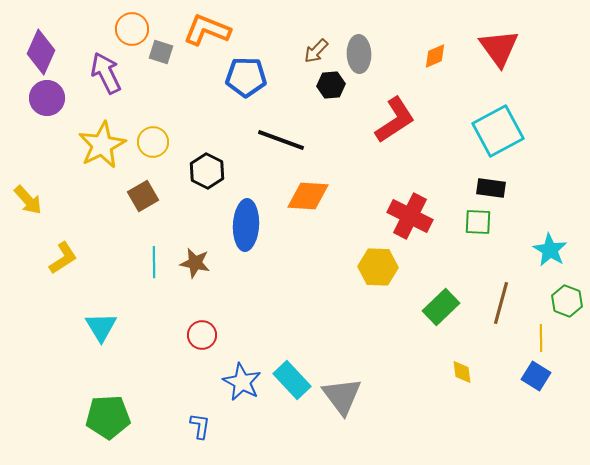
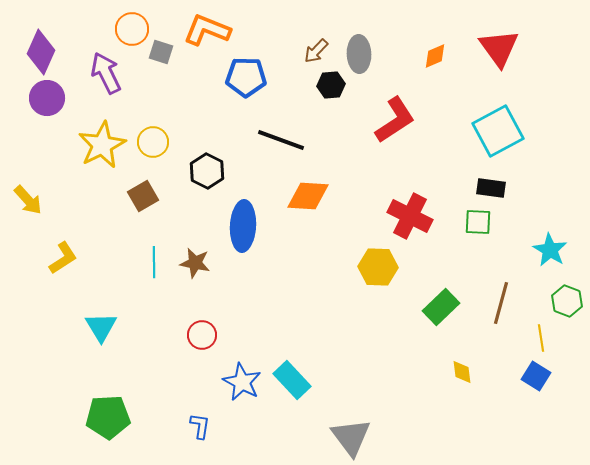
blue ellipse at (246, 225): moved 3 px left, 1 px down
yellow line at (541, 338): rotated 8 degrees counterclockwise
gray triangle at (342, 396): moved 9 px right, 41 px down
